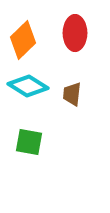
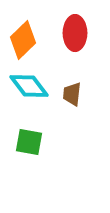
cyan diamond: moved 1 px right; rotated 21 degrees clockwise
